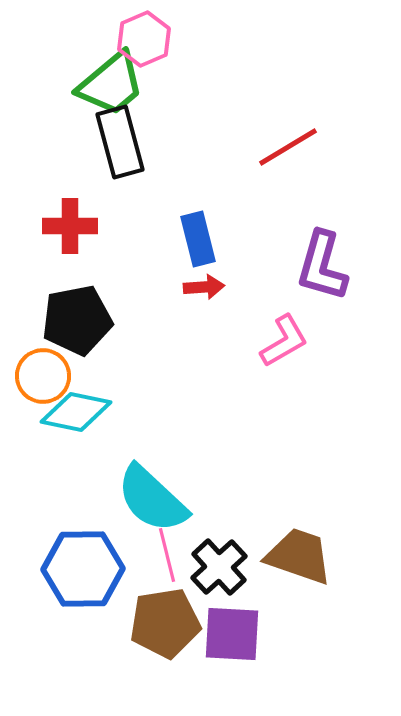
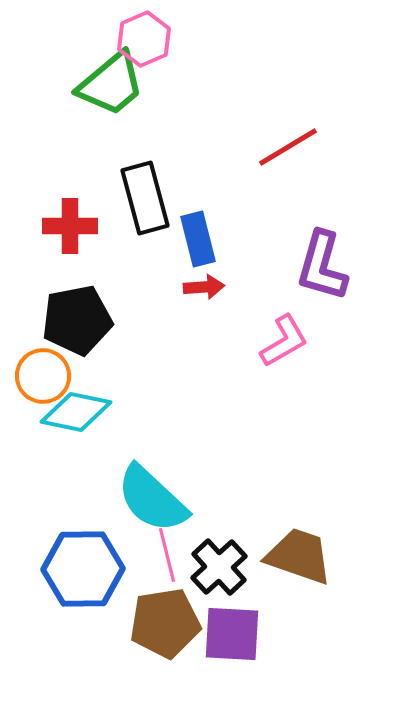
black rectangle: moved 25 px right, 56 px down
